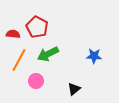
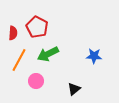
red semicircle: moved 1 px up; rotated 88 degrees clockwise
